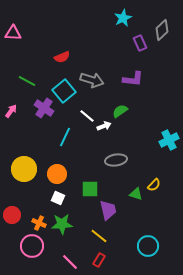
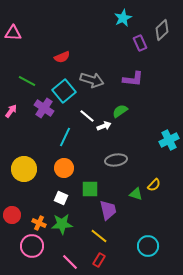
orange circle: moved 7 px right, 6 px up
white square: moved 3 px right
